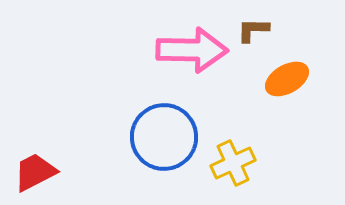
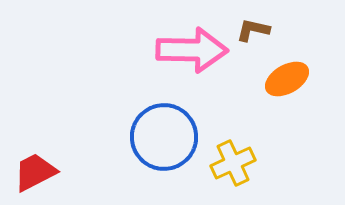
brown L-shape: rotated 12 degrees clockwise
